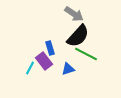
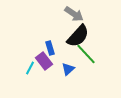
green line: rotated 20 degrees clockwise
blue triangle: rotated 24 degrees counterclockwise
